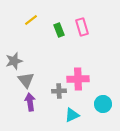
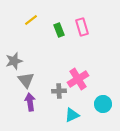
pink cross: rotated 30 degrees counterclockwise
